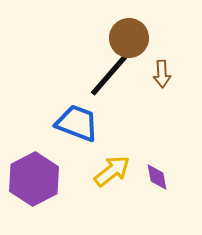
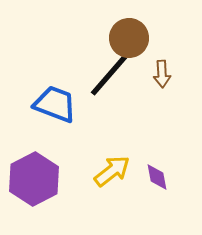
blue trapezoid: moved 22 px left, 19 px up
